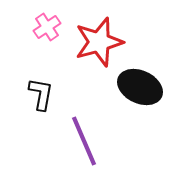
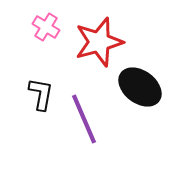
pink cross: moved 1 px left; rotated 24 degrees counterclockwise
black ellipse: rotated 12 degrees clockwise
purple line: moved 22 px up
